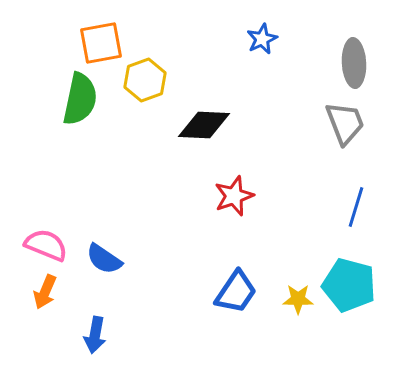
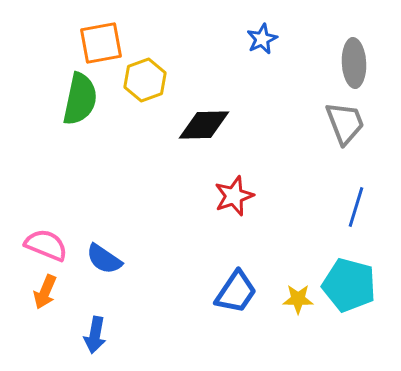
black diamond: rotated 4 degrees counterclockwise
